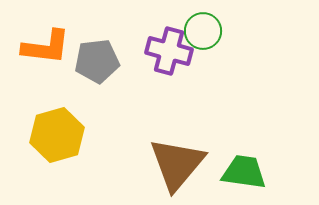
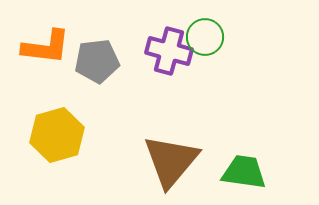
green circle: moved 2 px right, 6 px down
brown triangle: moved 6 px left, 3 px up
